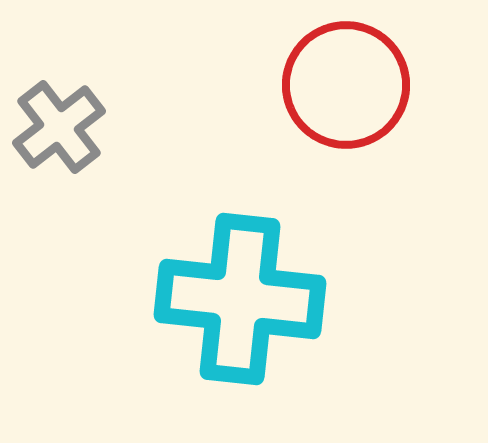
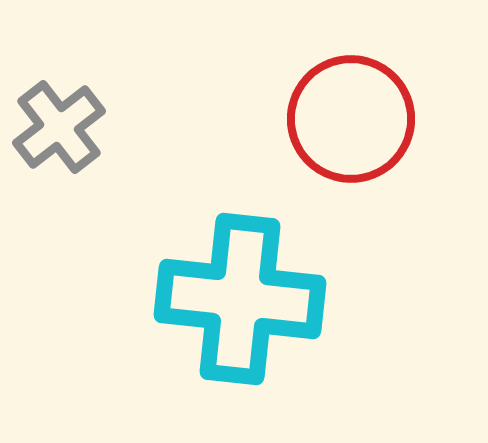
red circle: moved 5 px right, 34 px down
